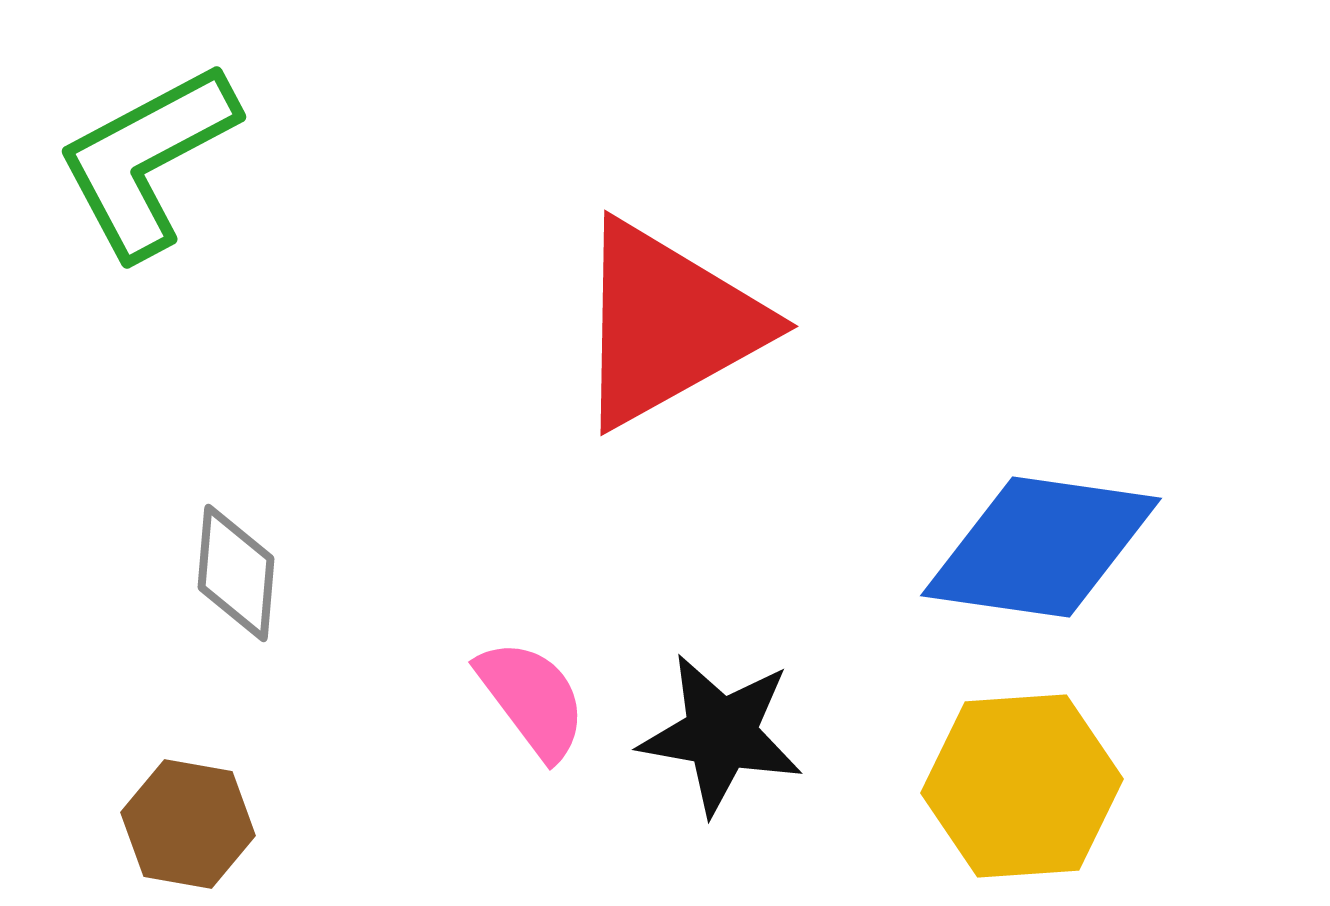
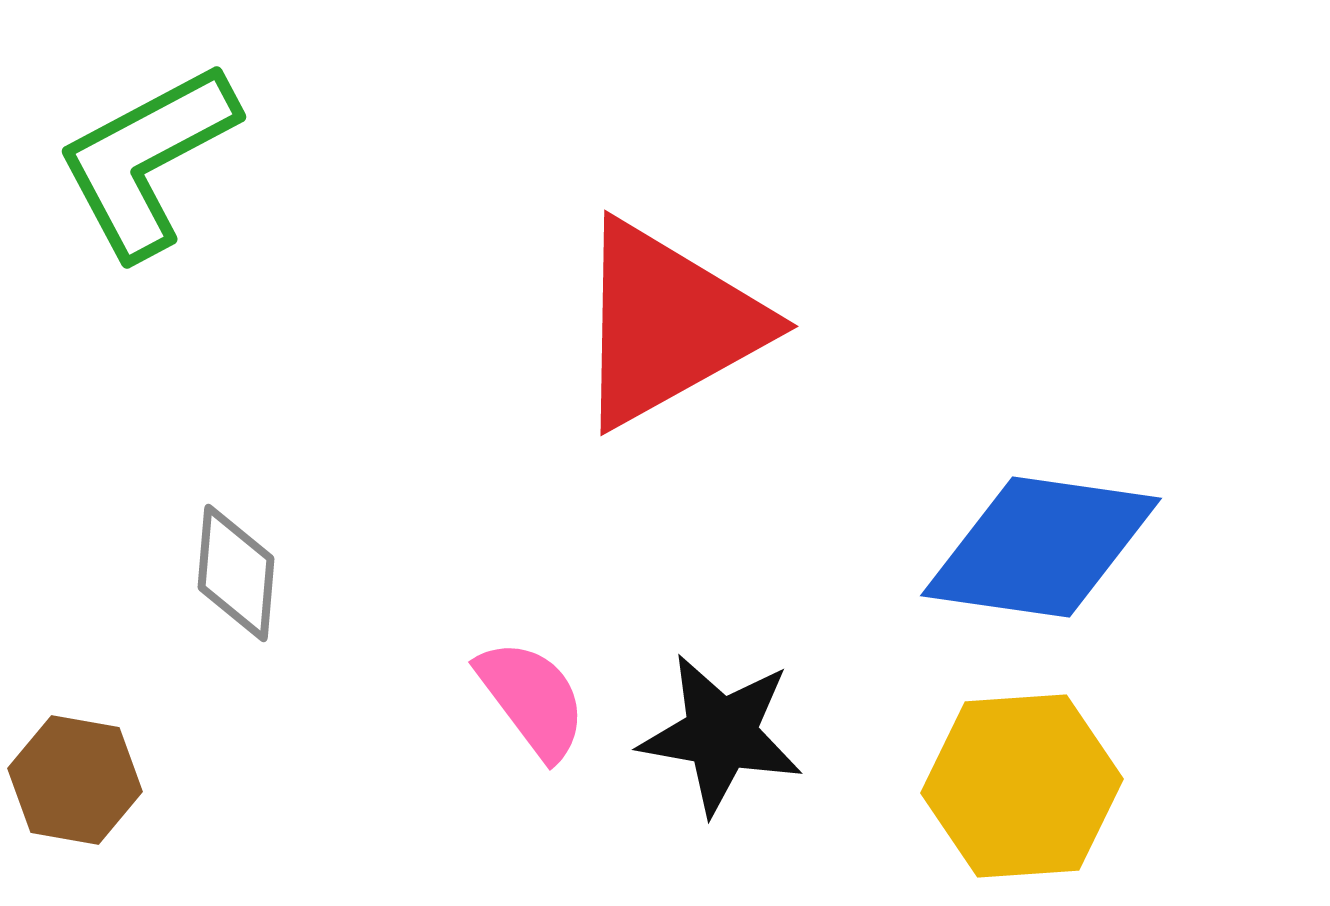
brown hexagon: moved 113 px left, 44 px up
